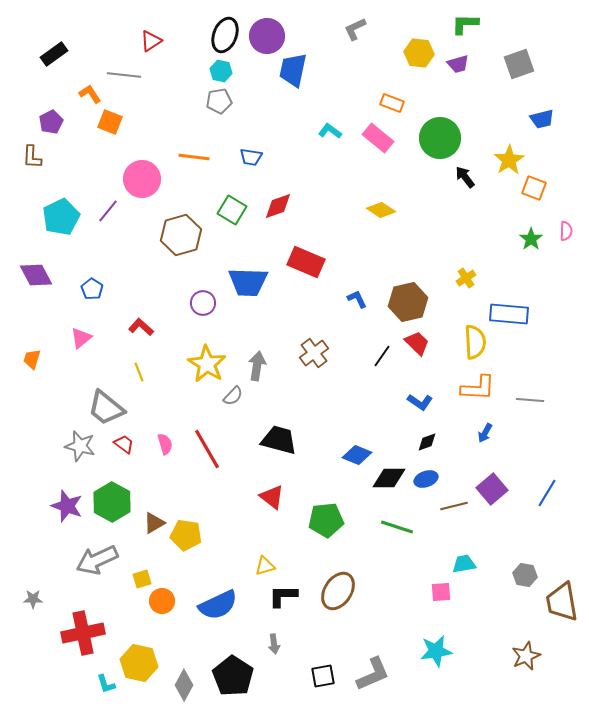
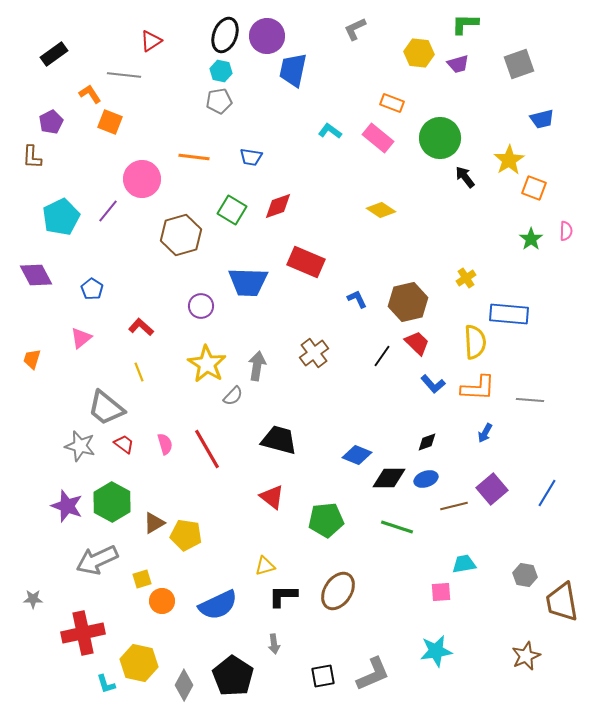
purple circle at (203, 303): moved 2 px left, 3 px down
blue L-shape at (420, 402): moved 13 px right, 18 px up; rotated 15 degrees clockwise
